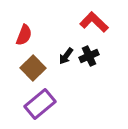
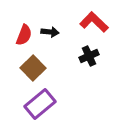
black arrow: moved 16 px left, 24 px up; rotated 120 degrees counterclockwise
